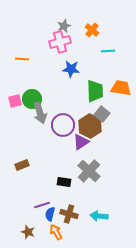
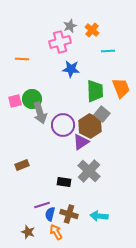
gray star: moved 6 px right
orange trapezoid: rotated 60 degrees clockwise
